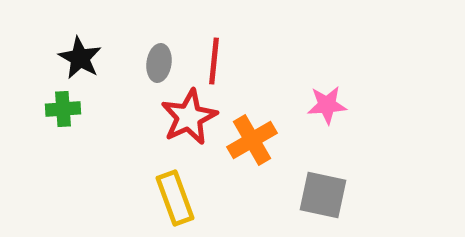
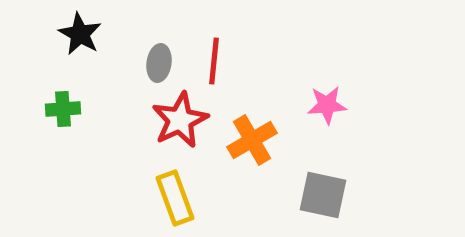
black star: moved 24 px up
red star: moved 9 px left, 3 px down
